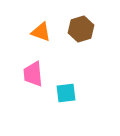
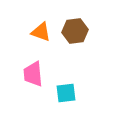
brown hexagon: moved 6 px left, 2 px down; rotated 10 degrees clockwise
